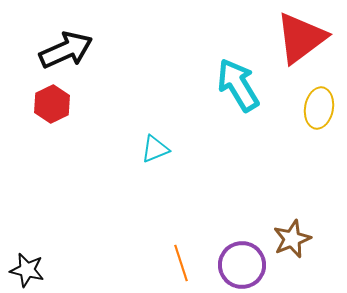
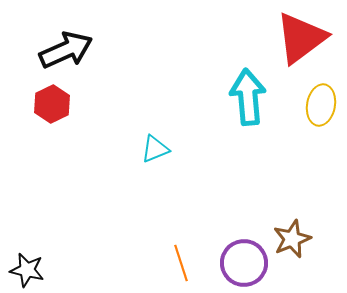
cyan arrow: moved 10 px right, 12 px down; rotated 26 degrees clockwise
yellow ellipse: moved 2 px right, 3 px up
purple circle: moved 2 px right, 2 px up
